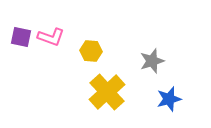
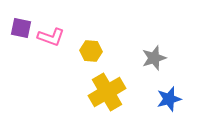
purple square: moved 9 px up
gray star: moved 2 px right, 3 px up
yellow cross: rotated 12 degrees clockwise
